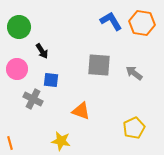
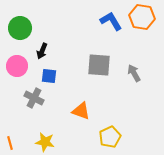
orange hexagon: moved 6 px up
green circle: moved 1 px right, 1 px down
black arrow: rotated 56 degrees clockwise
pink circle: moved 3 px up
gray arrow: rotated 24 degrees clockwise
blue square: moved 2 px left, 4 px up
gray cross: moved 1 px right, 1 px up
yellow pentagon: moved 24 px left, 9 px down
yellow star: moved 16 px left, 1 px down
